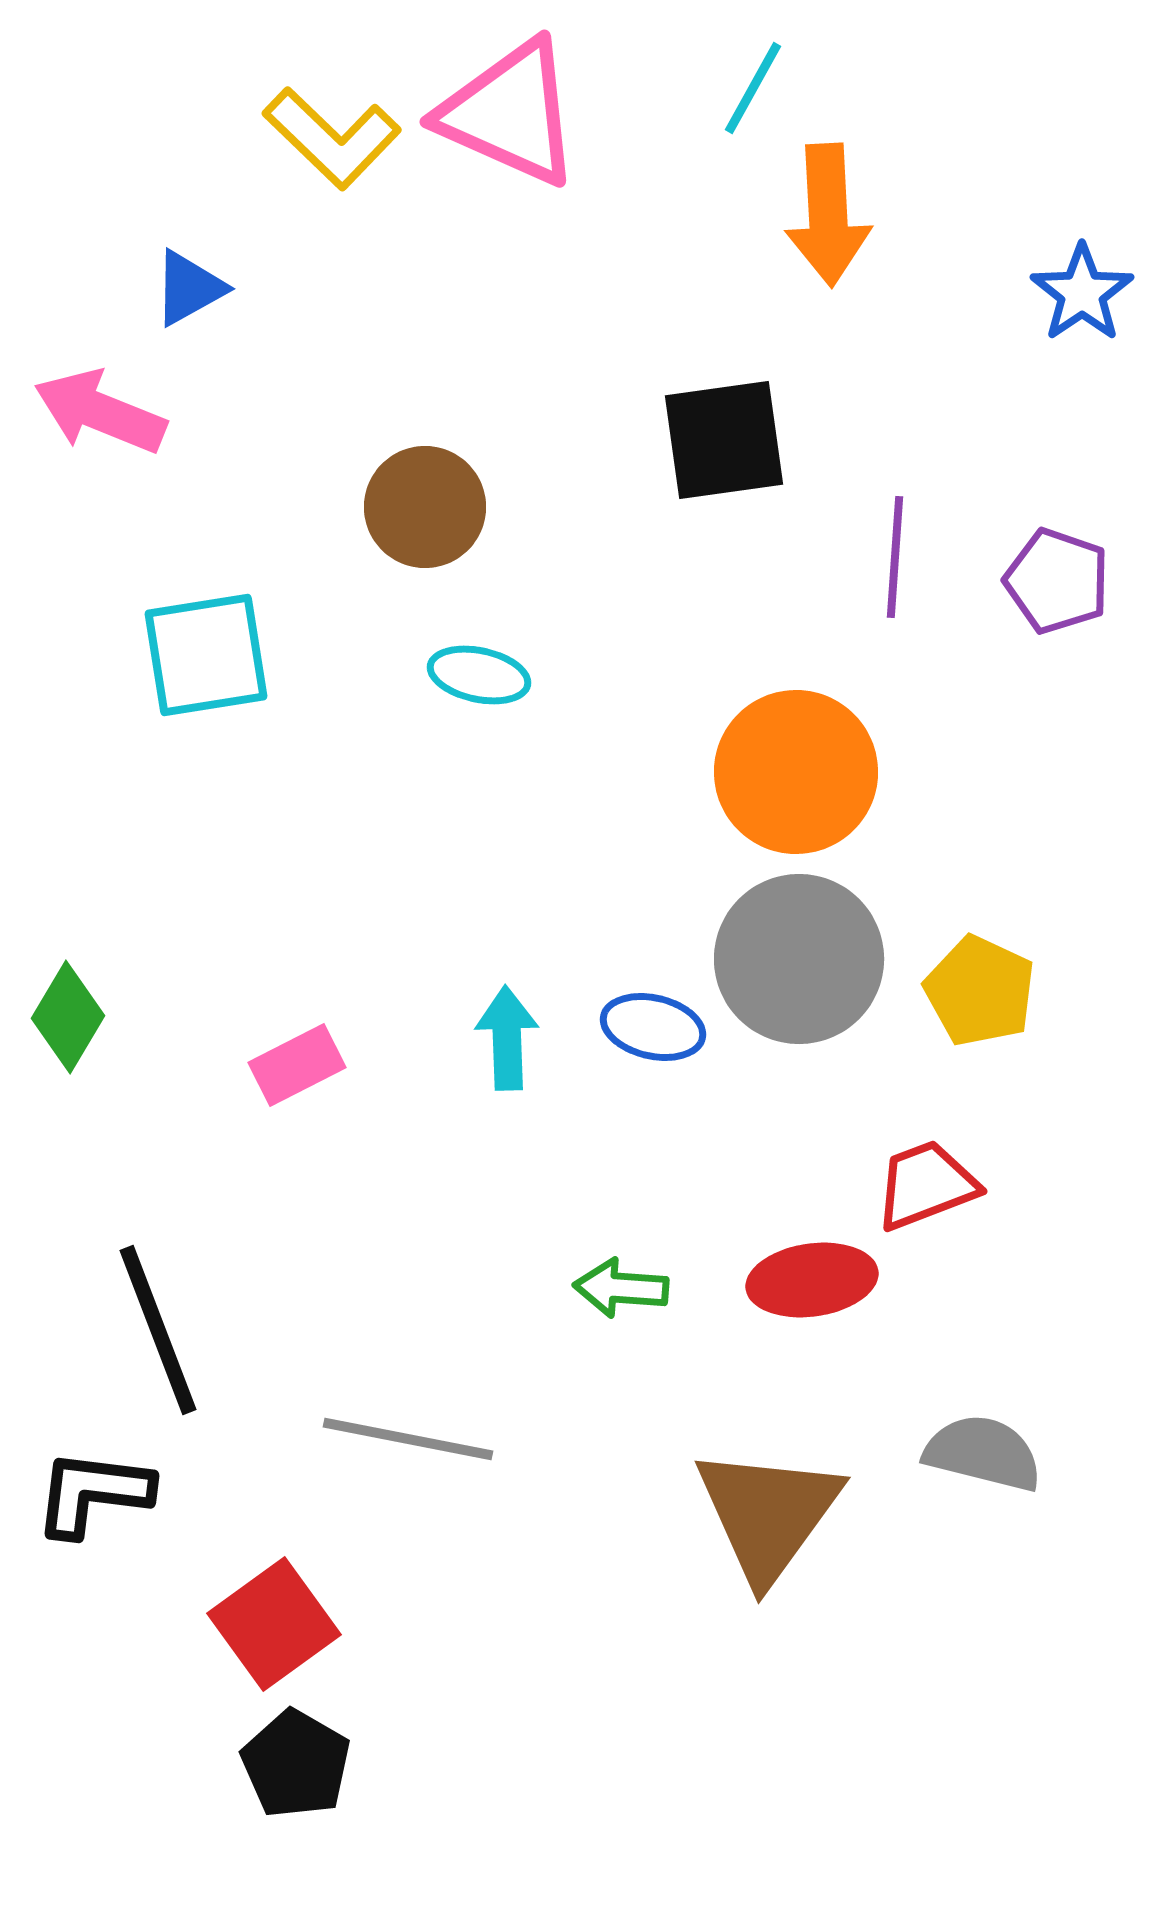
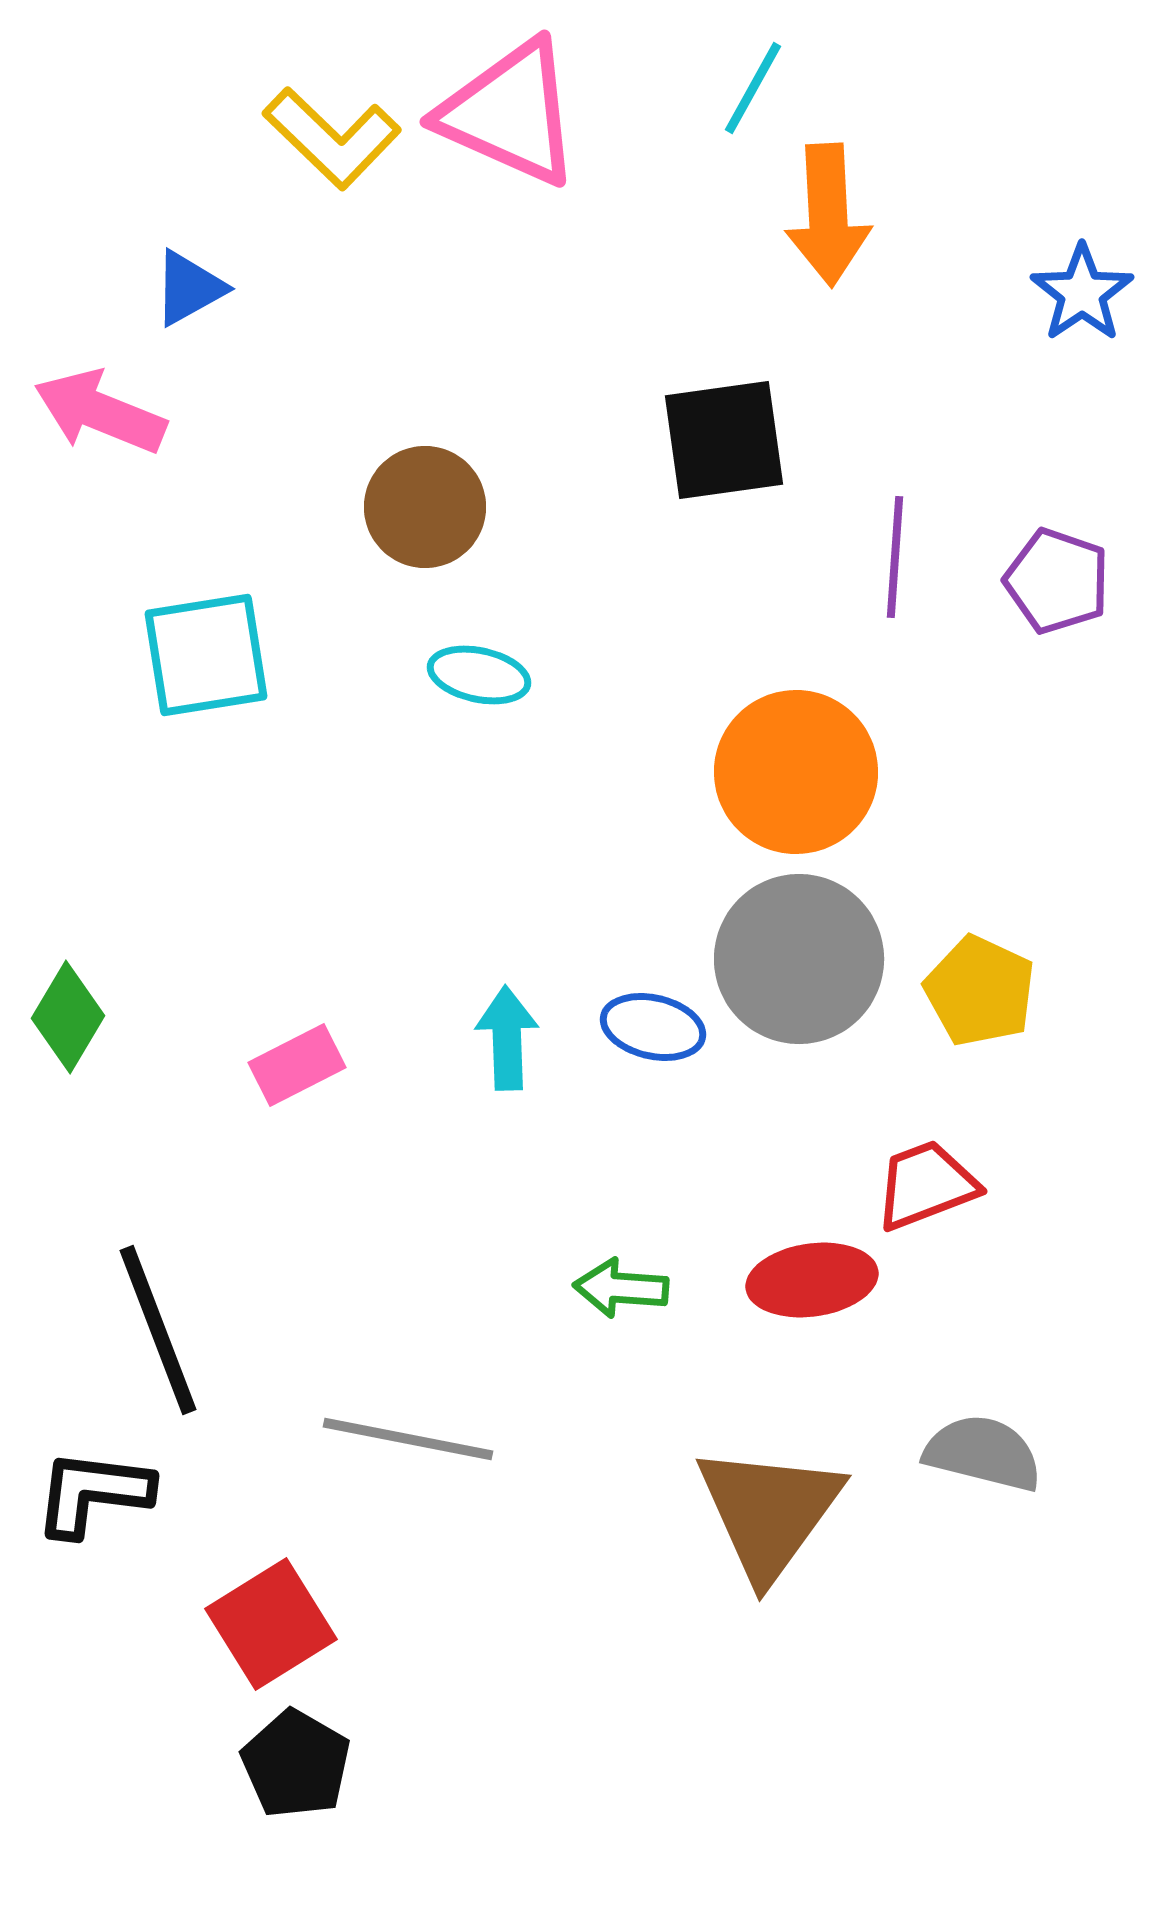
brown triangle: moved 1 px right, 2 px up
red square: moved 3 px left; rotated 4 degrees clockwise
